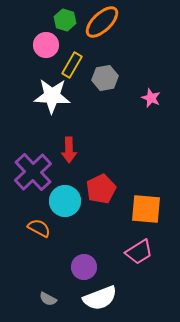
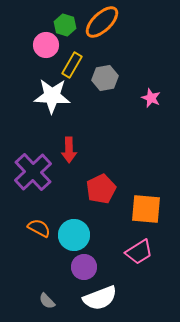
green hexagon: moved 5 px down
cyan circle: moved 9 px right, 34 px down
gray semicircle: moved 1 px left, 2 px down; rotated 18 degrees clockwise
